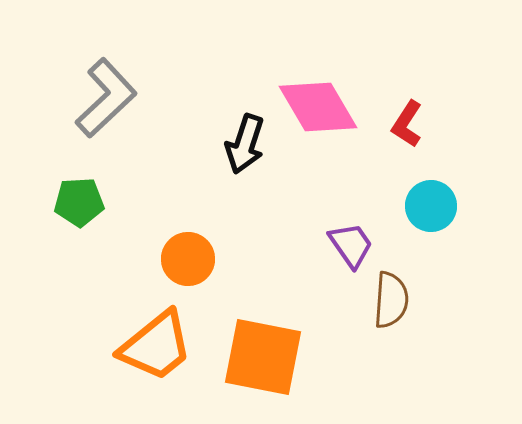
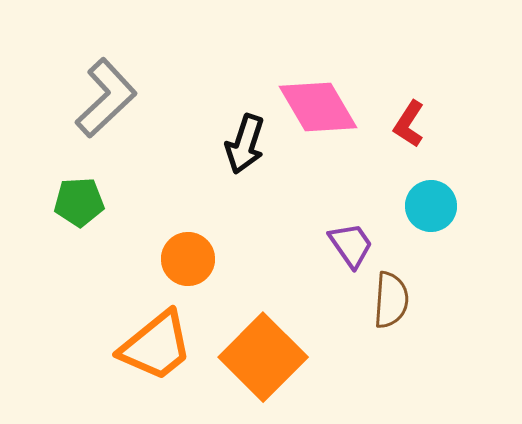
red L-shape: moved 2 px right
orange square: rotated 34 degrees clockwise
